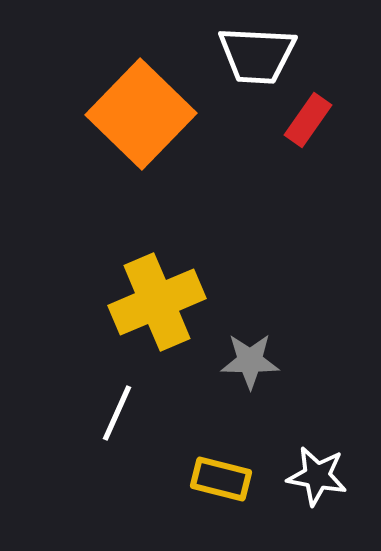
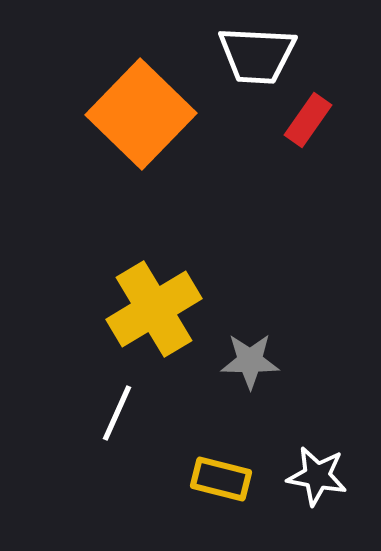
yellow cross: moved 3 px left, 7 px down; rotated 8 degrees counterclockwise
